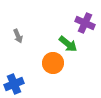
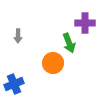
purple cross: rotated 24 degrees counterclockwise
gray arrow: rotated 24 degrees clockwise
green arrow: moved 1 px right, 1 px up; rotated 30 degrees clockwise
